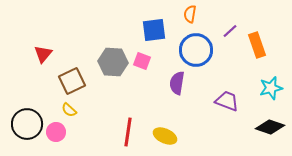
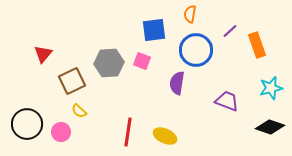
gray hexagon: moved 4 px left, 1 px down; rotated 8 degrees counterclockwise
yellow semicircle: moved 10 px right, 1 px down
pink circle: moved 5 px right
